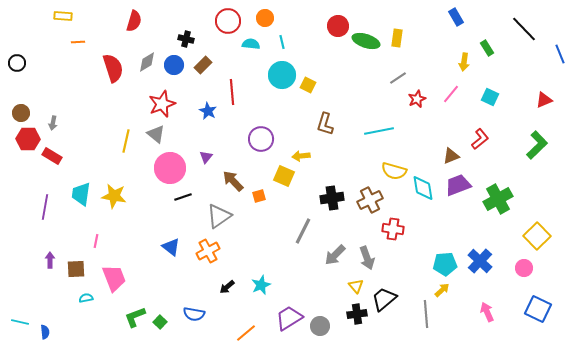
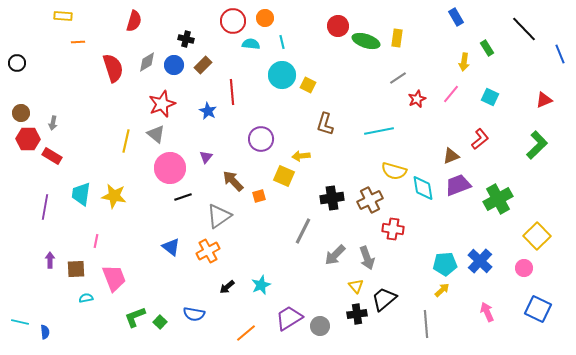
red circle at (228, 21): moved 5 px right
gray line at (426, 314): moved 10 px down
